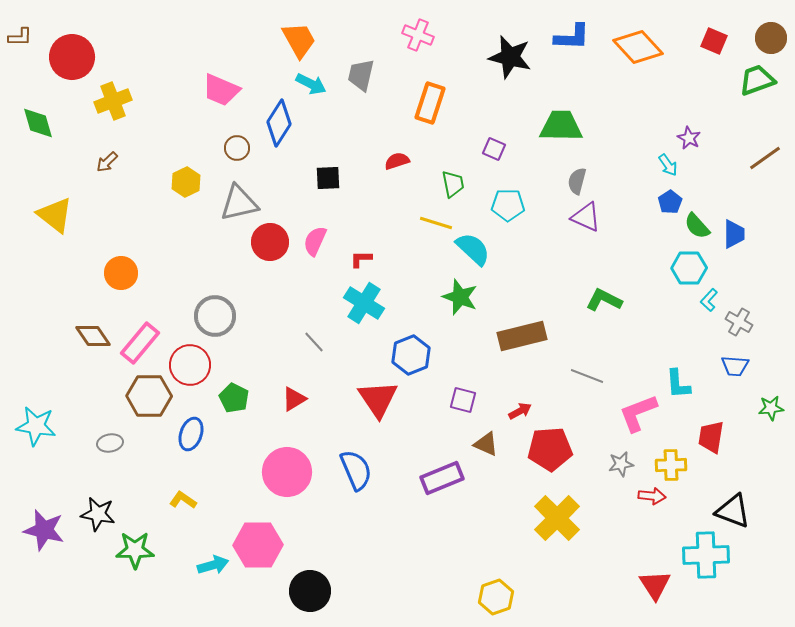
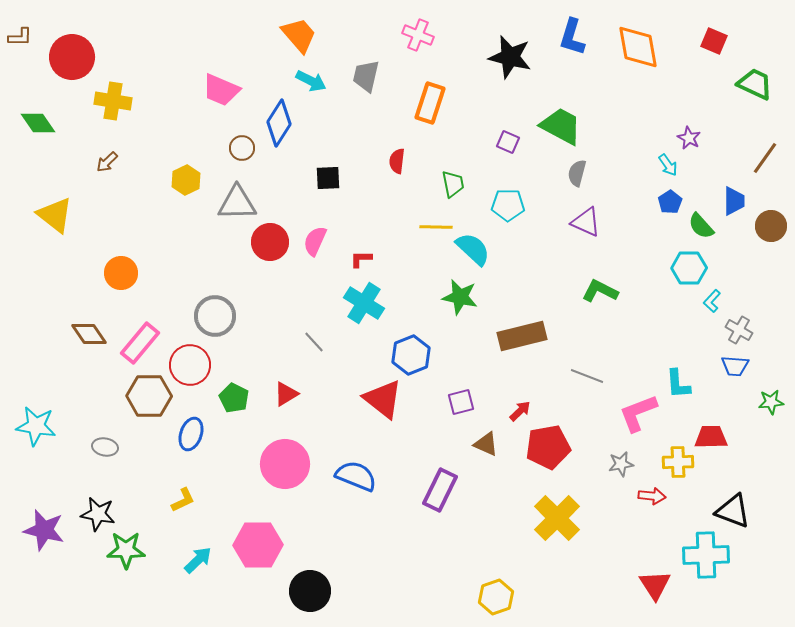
blue L-shape at (572, 37): rotated 105 degrees clockwise
brown circle at (771, 38): moved 188 px down
orange trapezoid at (299, 40): moved 5 px up; rotated 12 degrees counterclockwise
orange diamond at (638, 47): rotated 33 degrees clockwise
gray trapezoid at (361, 75): moved 5 px right, 1 px down
green trapezoid at (757, 80): moved 2 px left, 4 px down; rotated 45 degrees clockwise
cyan arrow at (311, 84): moved 3 px up
yellow cross at (113, 101): rotated 30 degrees clockwise
green diamond at (38, 123): rotated 18 degrees counterclockwise
green trapezoid at (561, 126): rotated 27 degrees clockwise
brown circle at (237, 148): moved 5 px right
purple square at (494, 149): moved 14 px right, 7 px up
brown line at (765, 158): rotated 20 degrees counterclockwise
red semicircle at (397, 161): rotated 65 degrees counterclockwise
gray semicircle at (577, 181): moved 8 px up
yellow hexagon at (186, 182): moved 2 px up
gray triangle at (239, 203): moved 2 px left; rotated 12 degrees clockwise
purple triangle at (586, 217): moved 5 px down
yellow line at (436, 223): moved 4 px down; rotated 16 degrees counterclockwise
green semicircle at (697, 226): moved 4 px right
blue trapezoid at (734, 234): moved 33 px up
green star at (460, 297): rotated 9 degrees counterclockwise
green L-shape at (604, 300): moved 4 px left, 9 px up
cyan L-shape at (709, 300): moved 3 px right, 1 px down
gray cross at (739, 322): moved 8 px down
brown diamond at (93, 336): moved 4 px left, 2 px up
red triangle at (294, 399): moved 8 px left, 5 px up
red triangle at (378, 399): moved 5 px right; rotated 18 degrees counterclockwise
purple square at (463, 400): moved 2 px left, 2 px down; rotated 28 degrees counterclockwise
green star at (771, 408): moved 6 px up
red arrow at (520, 411): rotated 15 degrees counterclockwise
red trapezoid at (711, 437): rotated 80 degrees clockwise
gray ellipse at (110, 443): moved 5 px left, 4 px down; rotated 20 degrees clockwise
red pentagon at (550, 449): moved 2 px left, 2 px up; rotated 6 degrees counterclockwise
yellow cross at (671, 465): moved 7 px right, 3 px up
blue semicircle at (356, 470): moved 6 px down; rotated 45 degrees counterclockwise
pink circle at (287, 472): moved 2 px left, 8 px up
purple rectangle at (442, 478): moved 2 px left, 12 px down; rotated 42 degrees counterclockwise
yellow L-shape at (183, 500): rotated 120 degrees clockwise
green star at (135, 550): moved 9 px left
cyan arrow at (213, 565): moved 15 px left, 5 px up; rotated 28 degrees counterclockwise
